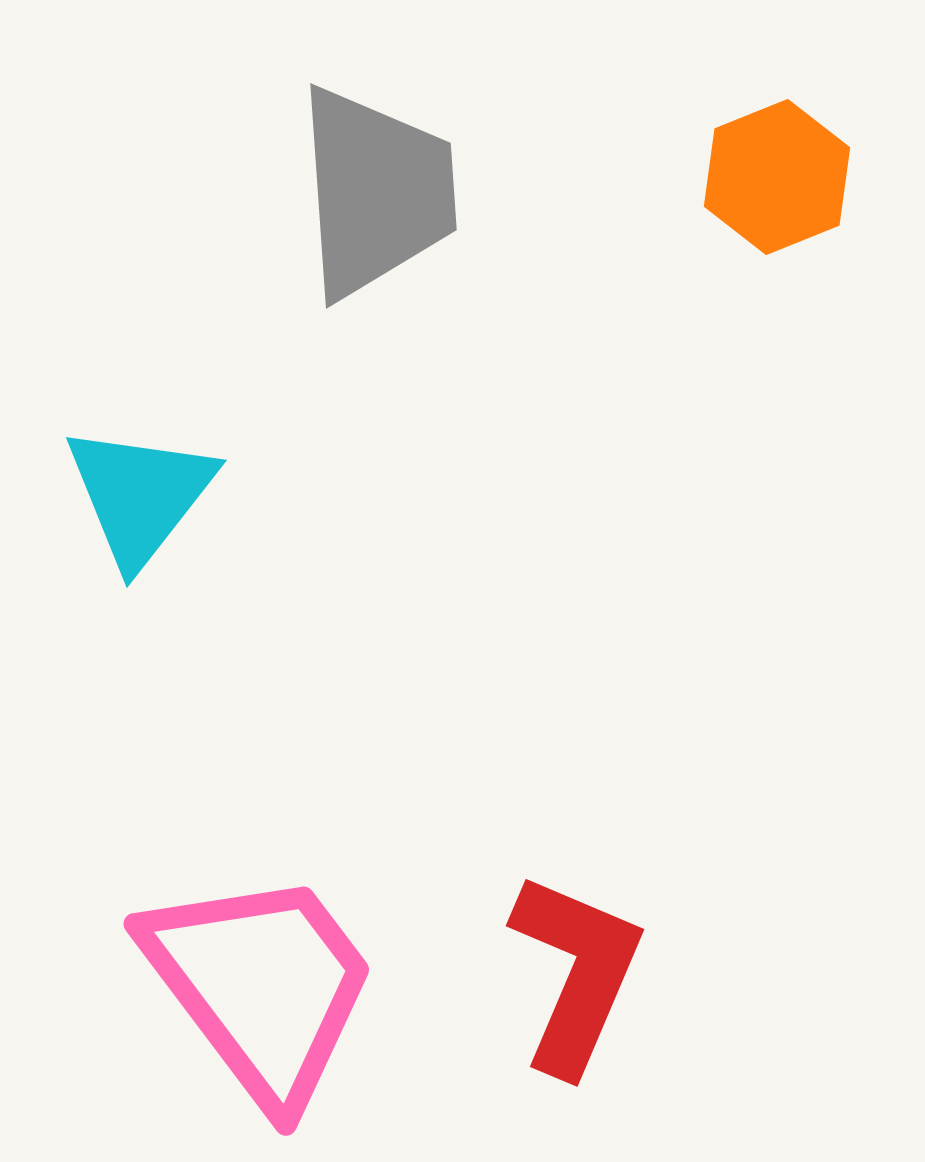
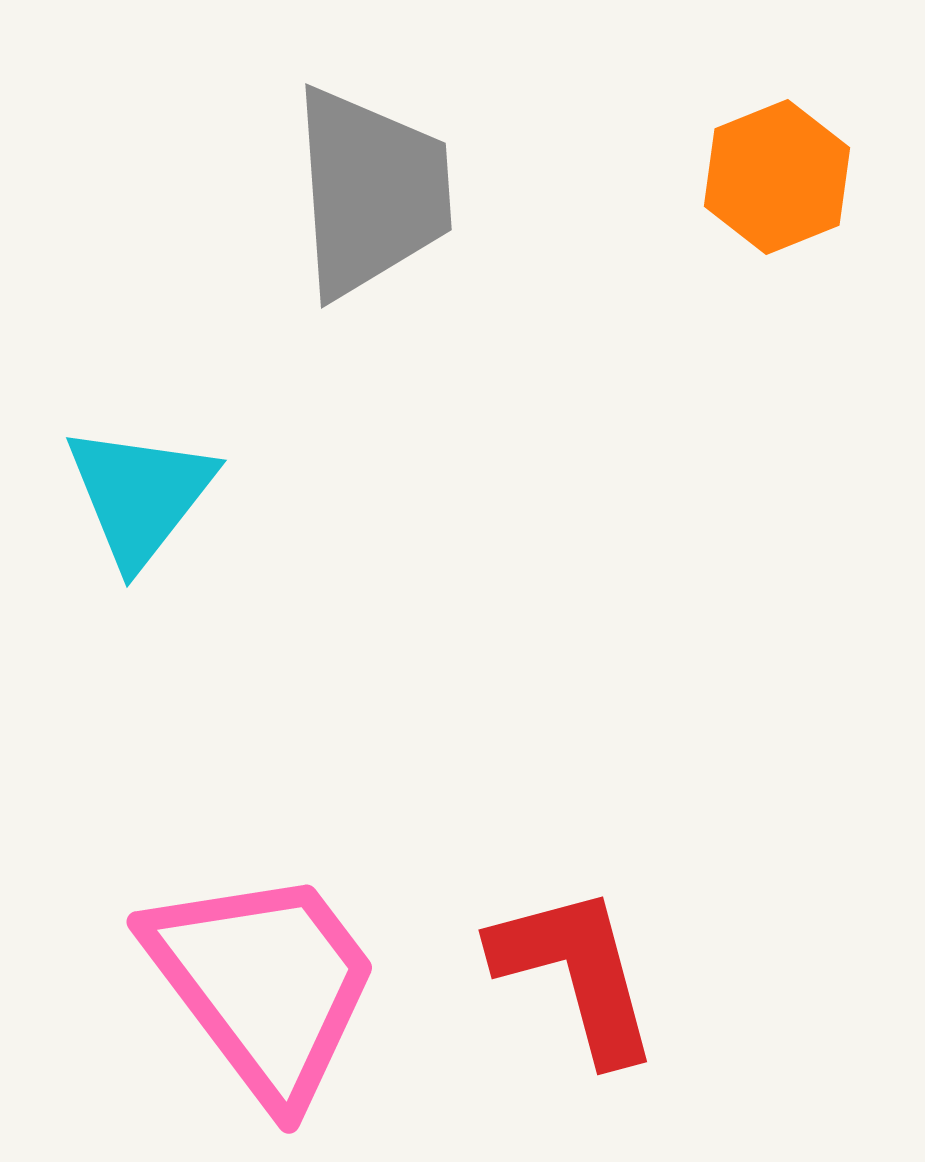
gray trapezoid: moved 5 px left
red L-shape: rotated 38 degrees counterclockwise
pink trapezoid: moved 3 px right, 2 px up
